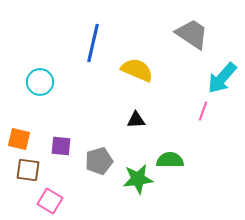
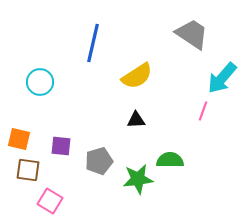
yellow semicircle: moved 6 px down; rotated 124 degrees clockwise
